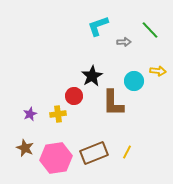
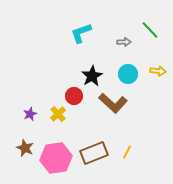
cyan L-shape: moved 17 px left, 7 px down
cyan circle: moved 6 px left, 7 px up
brown L-shape: rotated 48 degrees counterclockwise
yellow cross: rotated 35 degrees counterclockwise
